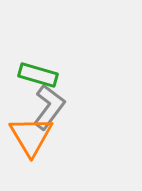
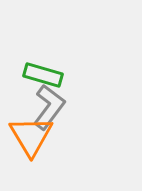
green rectangle: moved 5 px right
